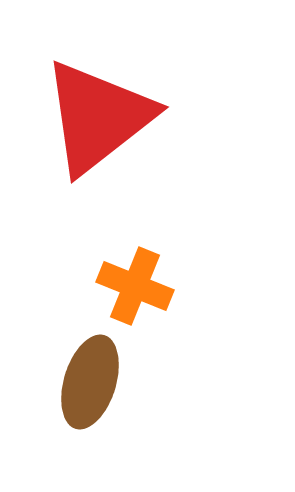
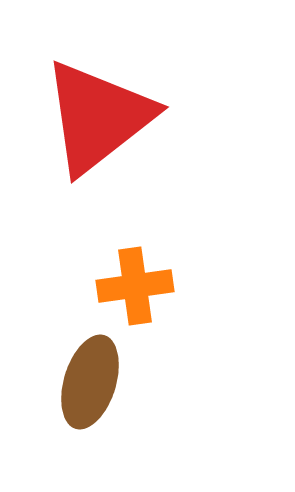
orange cross: rotated 30 degrees counterclockwise
